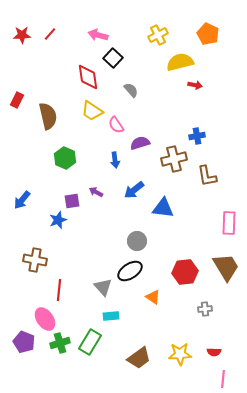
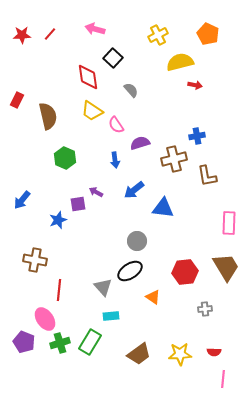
pink arrow at (98, 35): moved 3 px left, 6 px up
purple square at (72, 201): moved 6 px right, 3 px down
brown trapezoid at (139, 358): moved 4 px up
